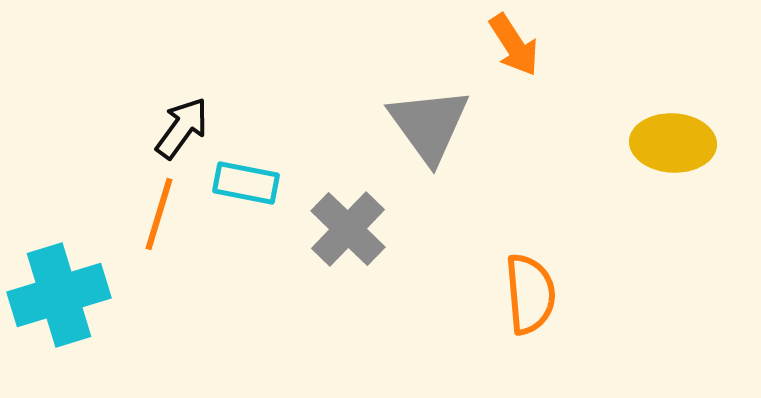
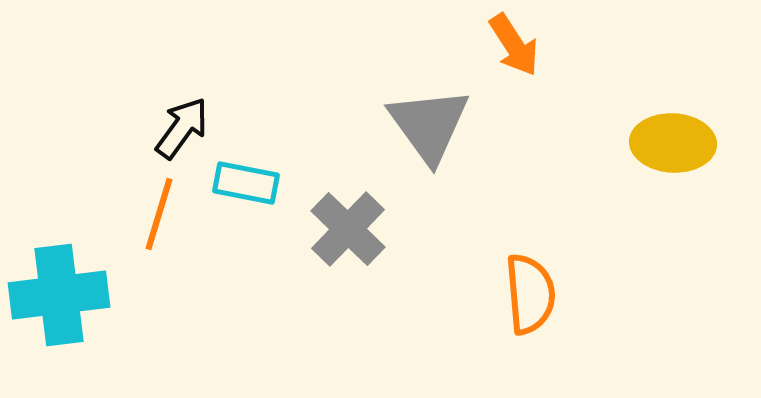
cyan cross: rotated 10 degrees clockwise
